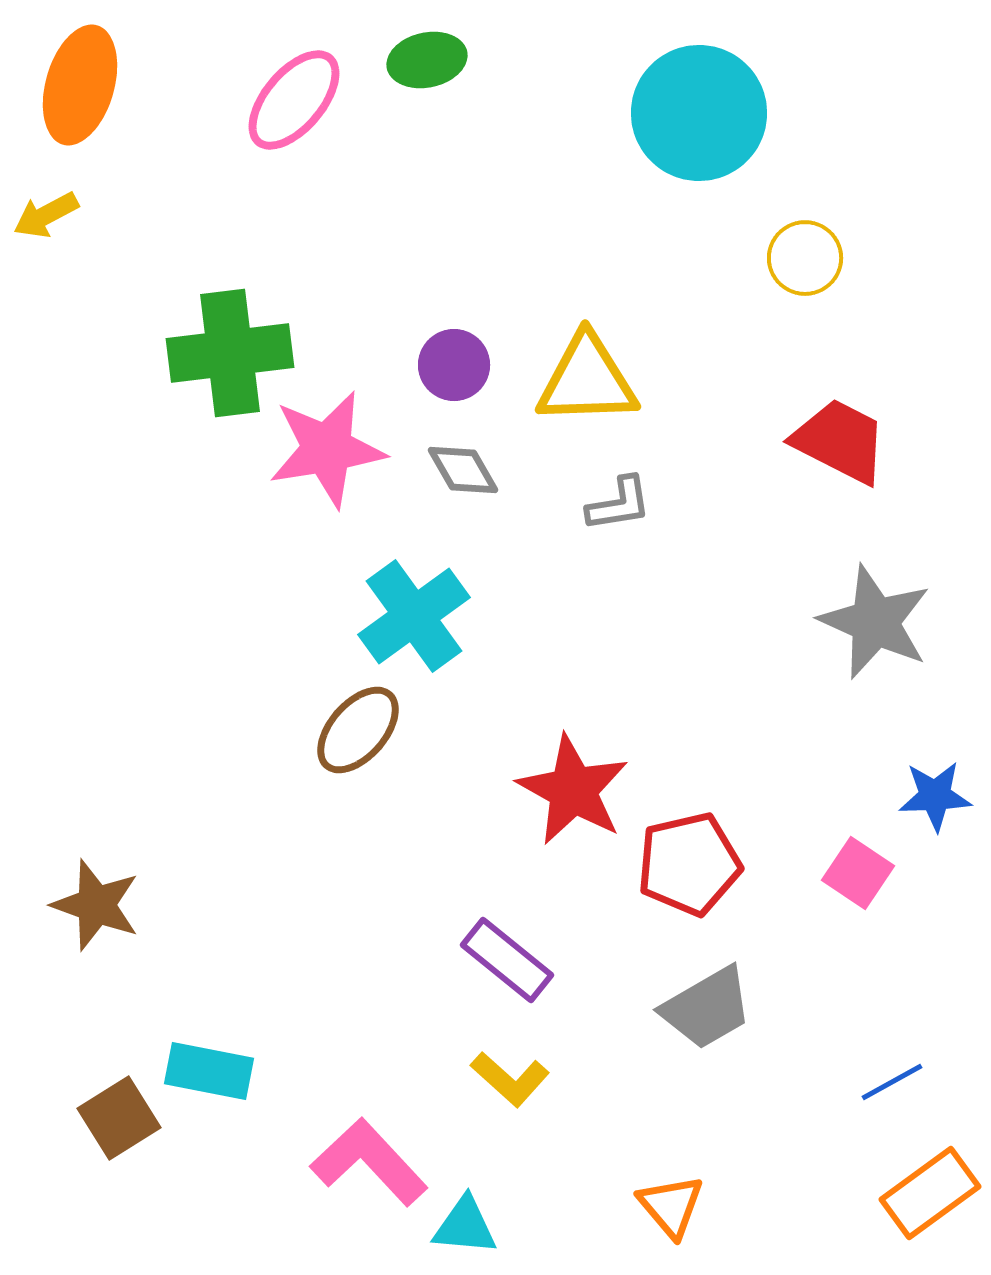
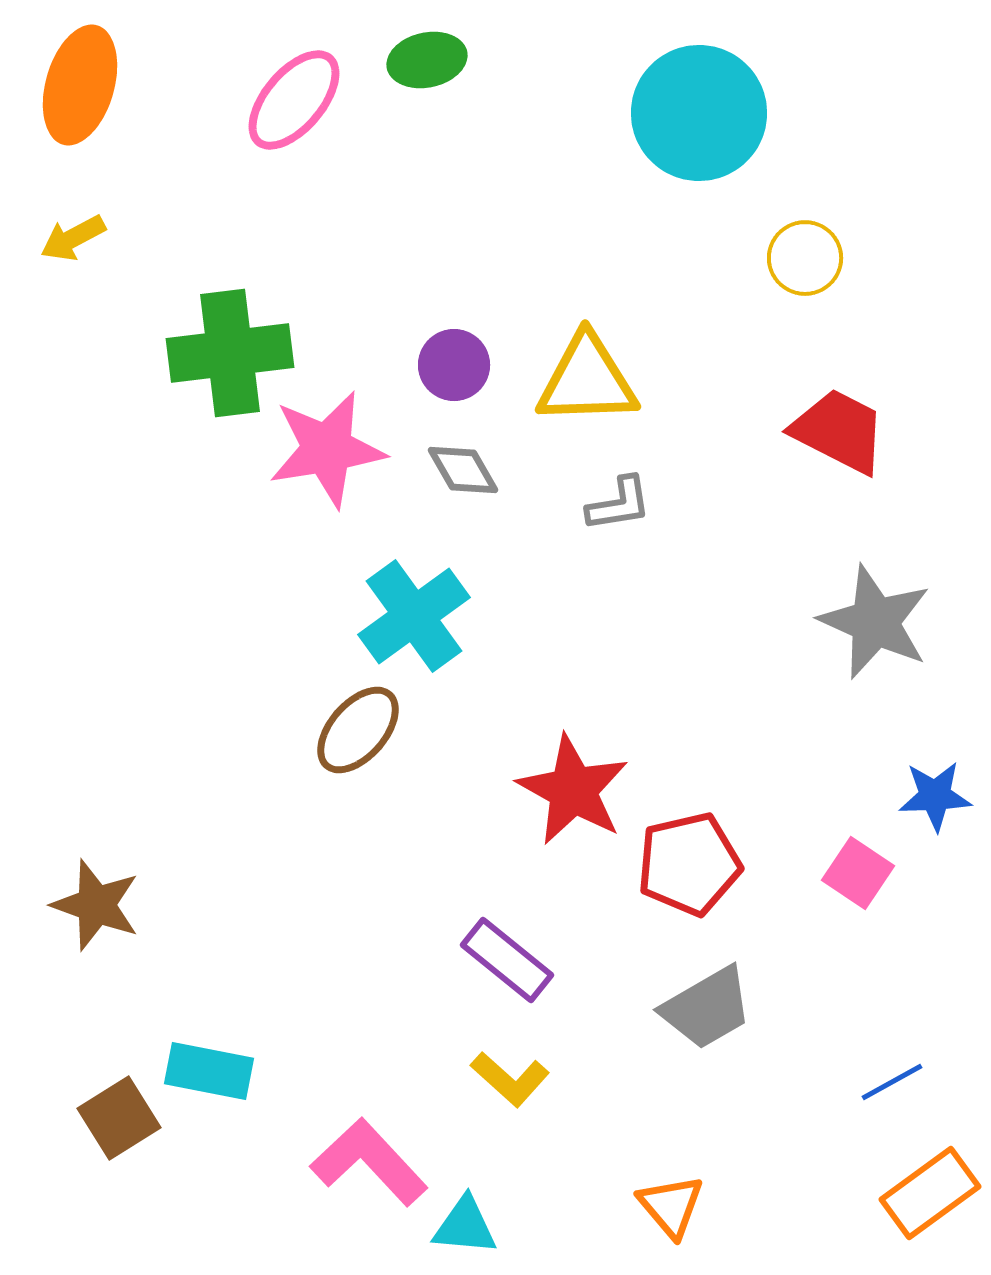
yellow arrow: moved 27 px right, 23 px down
red trapezoid: moved 1 px left, 10 px up
